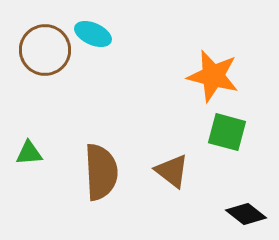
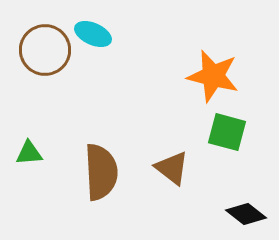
brown triangle: moved 3 px up
